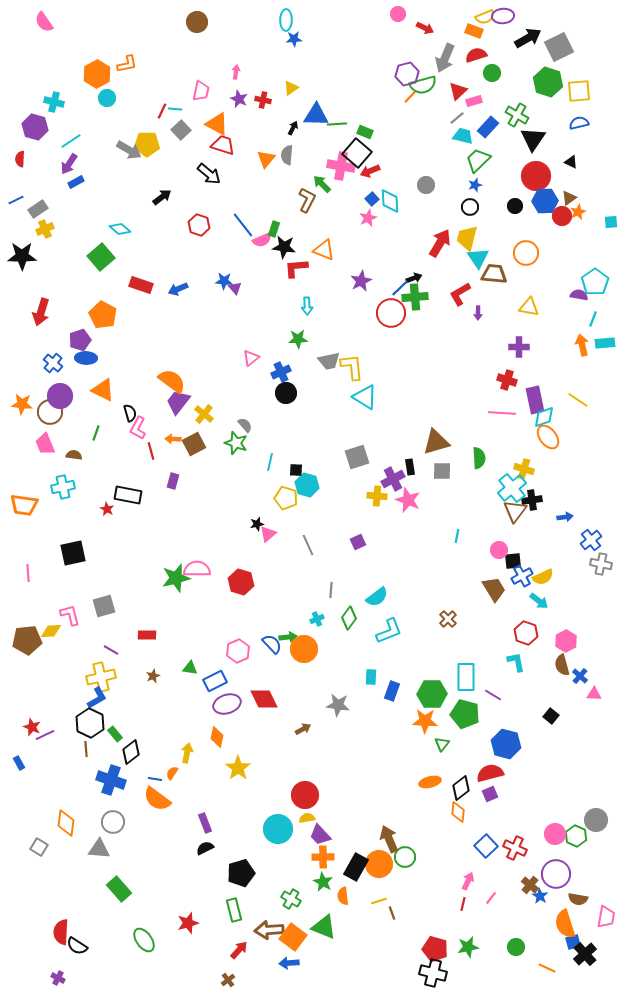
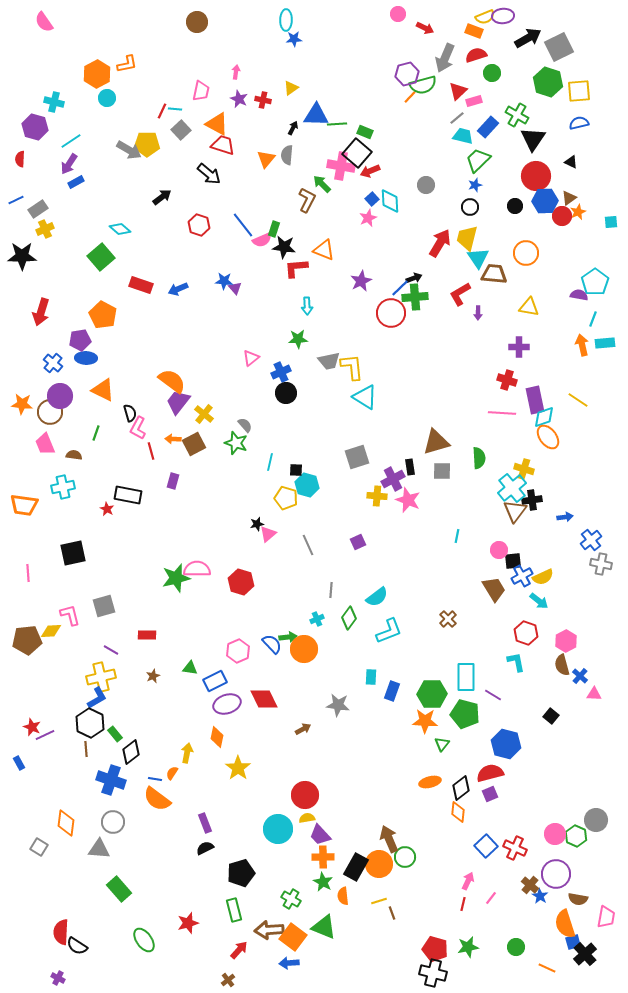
purple pentagon at (80, 340): rotated 10 degrees clockwise
